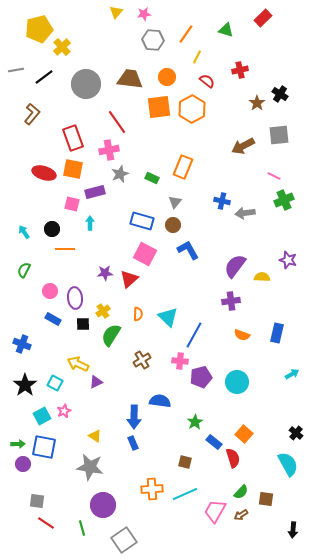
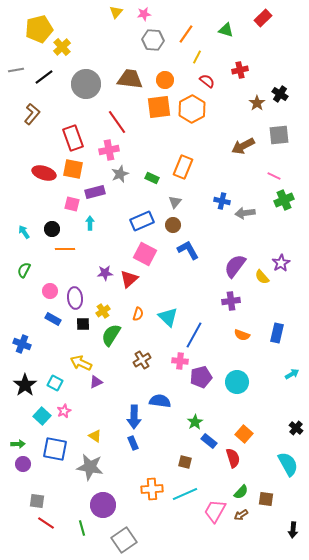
orange circle at (167, 77): moved 2 px left, 3 px down
blue rectangle at (142, 221): rotated 40 degrees counterclockwise
purple star at (288, 260): moved 7 px left, 3 px down; rotated 24 degrees clockwise
yellow semicircle at (262, 277): rotated 133 degrees counterclockwise
orange semicircle at (138, 314): rotated 16 degrees clockwise
yellow arrow at (78, 364): moved 3 px right, 1 px up
cyan square at (42, 416): rotated 18 degrees counterclockwise
black cross at (296, 433): moved 5 px up
blue rectangle at (214, 442): moved 5 px left, 1 px up
blue square at (44, 447): moved 11 px right, 2 px down
